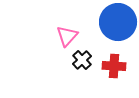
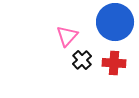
blue circle: moved 3 px left
red cross: moved 3 px up
